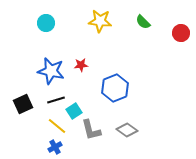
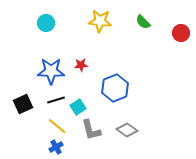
blue star: rotated 12 degrees counterclockwise
cyan square: moved 4 px right, 4 px up
blue cross: moved 1 px right
